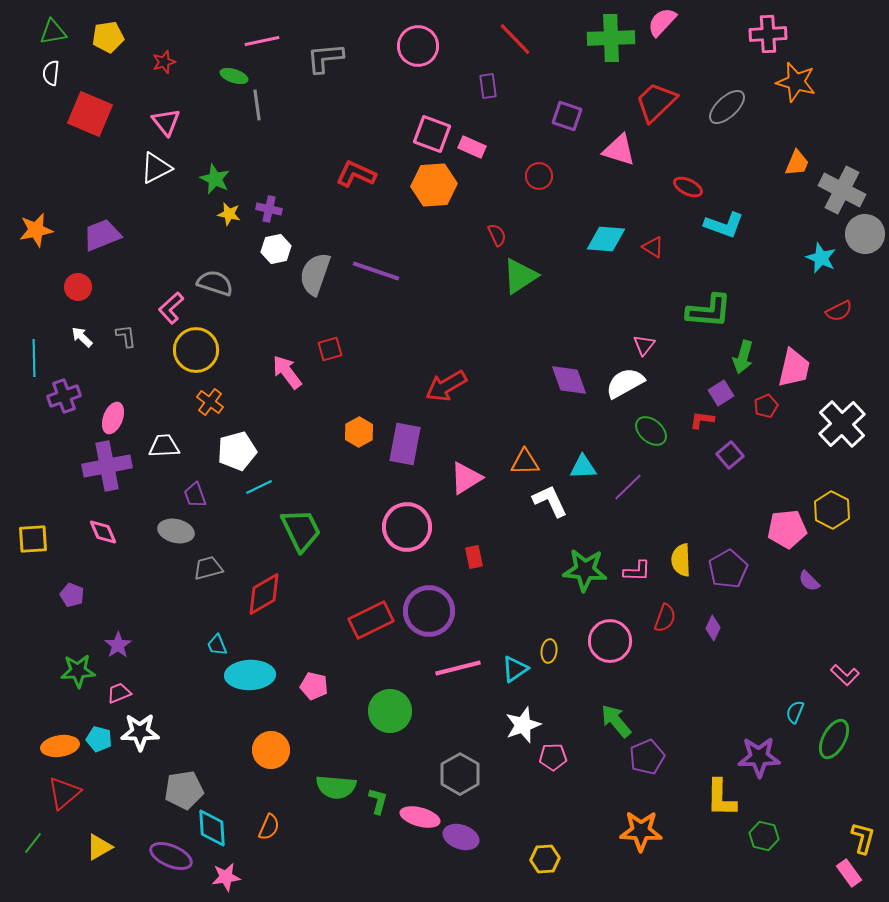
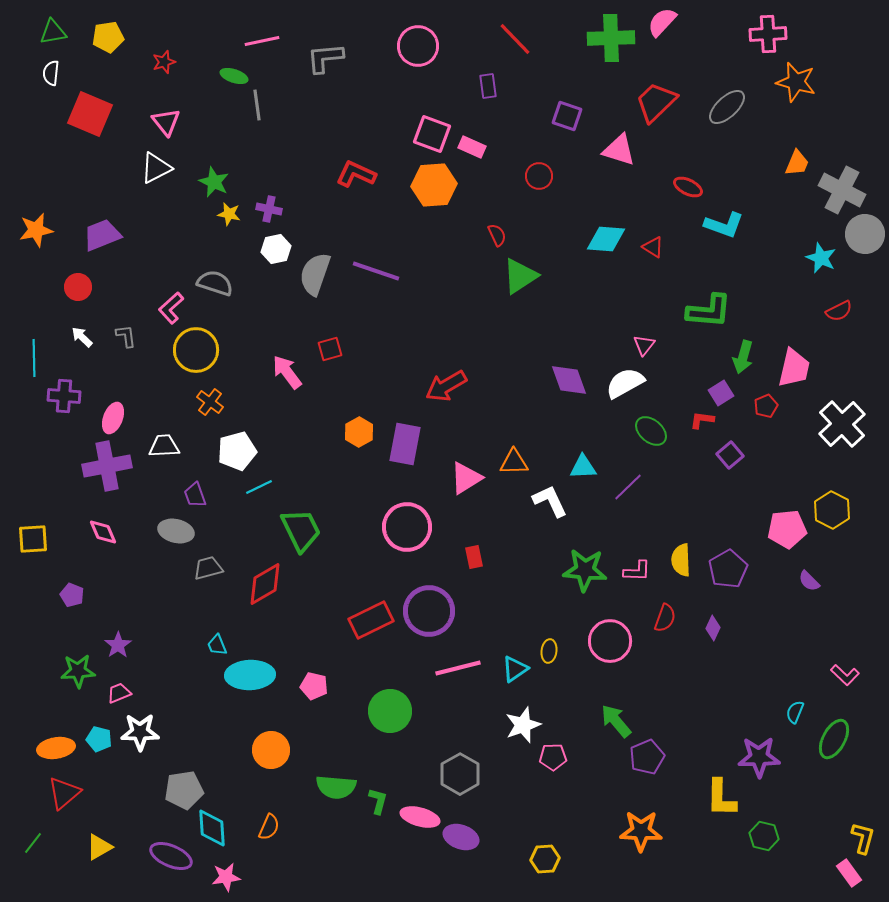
green star at (215, 179): moved 1 px left, 3 px down
purple cross at (64, 396): rotated 24 degrees clockwise
orange triangle at (525, 462): moved 11 px left
red diamond at (264, 594): moved 1 px right, 10 px up
orange ellipse at (60, 746): moved 4 px left, 2 px down
